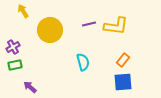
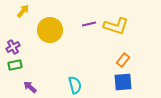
yellow arrow: rotated 72 degrees clockwise
yellow L-shape: rotated 10 degrees clockwise
cyan semicircle: moved 8 px left, 23 px down
